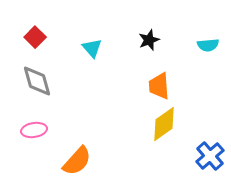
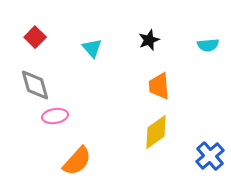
gray diamond: moved 2 px left, 4 px down
yellow diamond: moved 8 px left, 8 px down
pink ellipse: moved 21 px right, 14 px up
